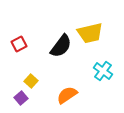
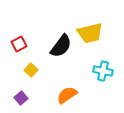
cyan cross: rotated 24 degrees counterclockwise
yellow square: moved 11 px up
